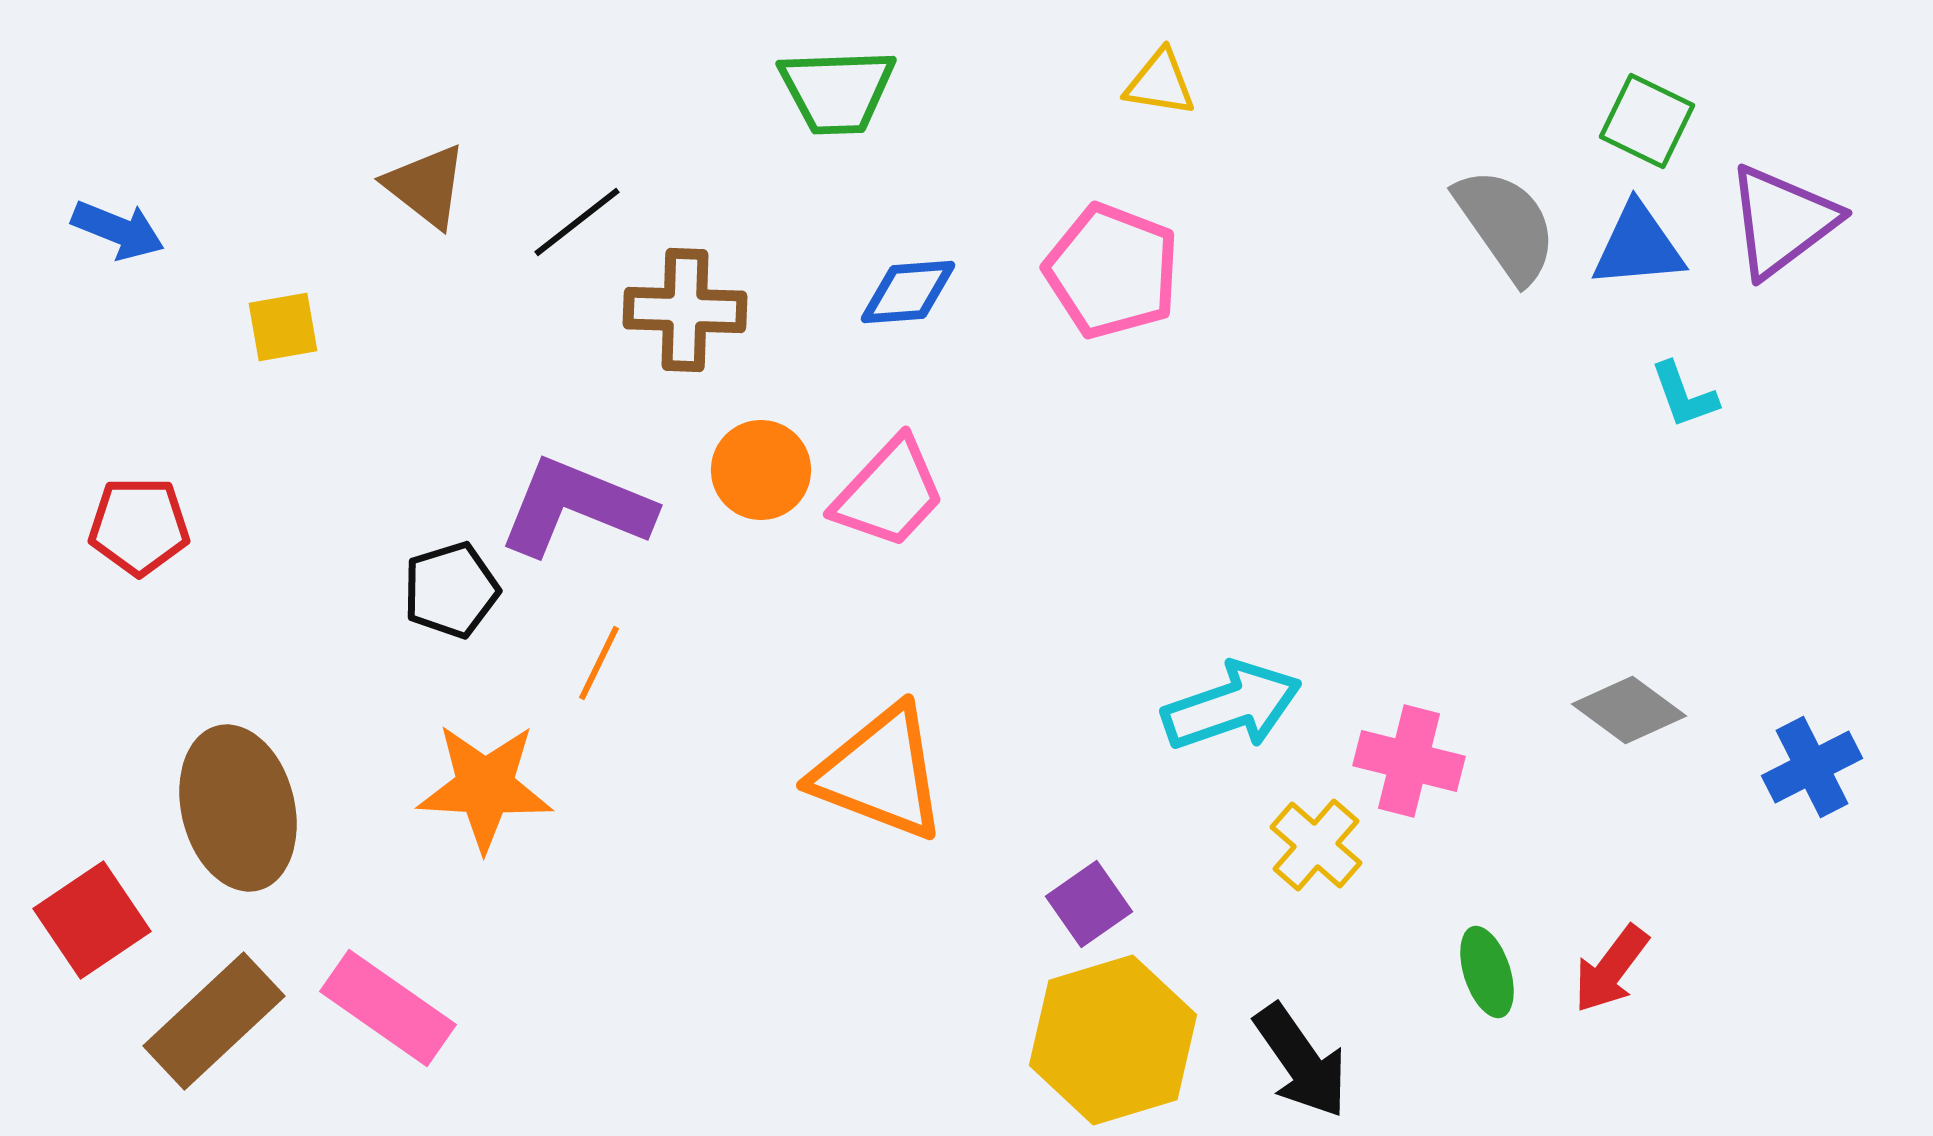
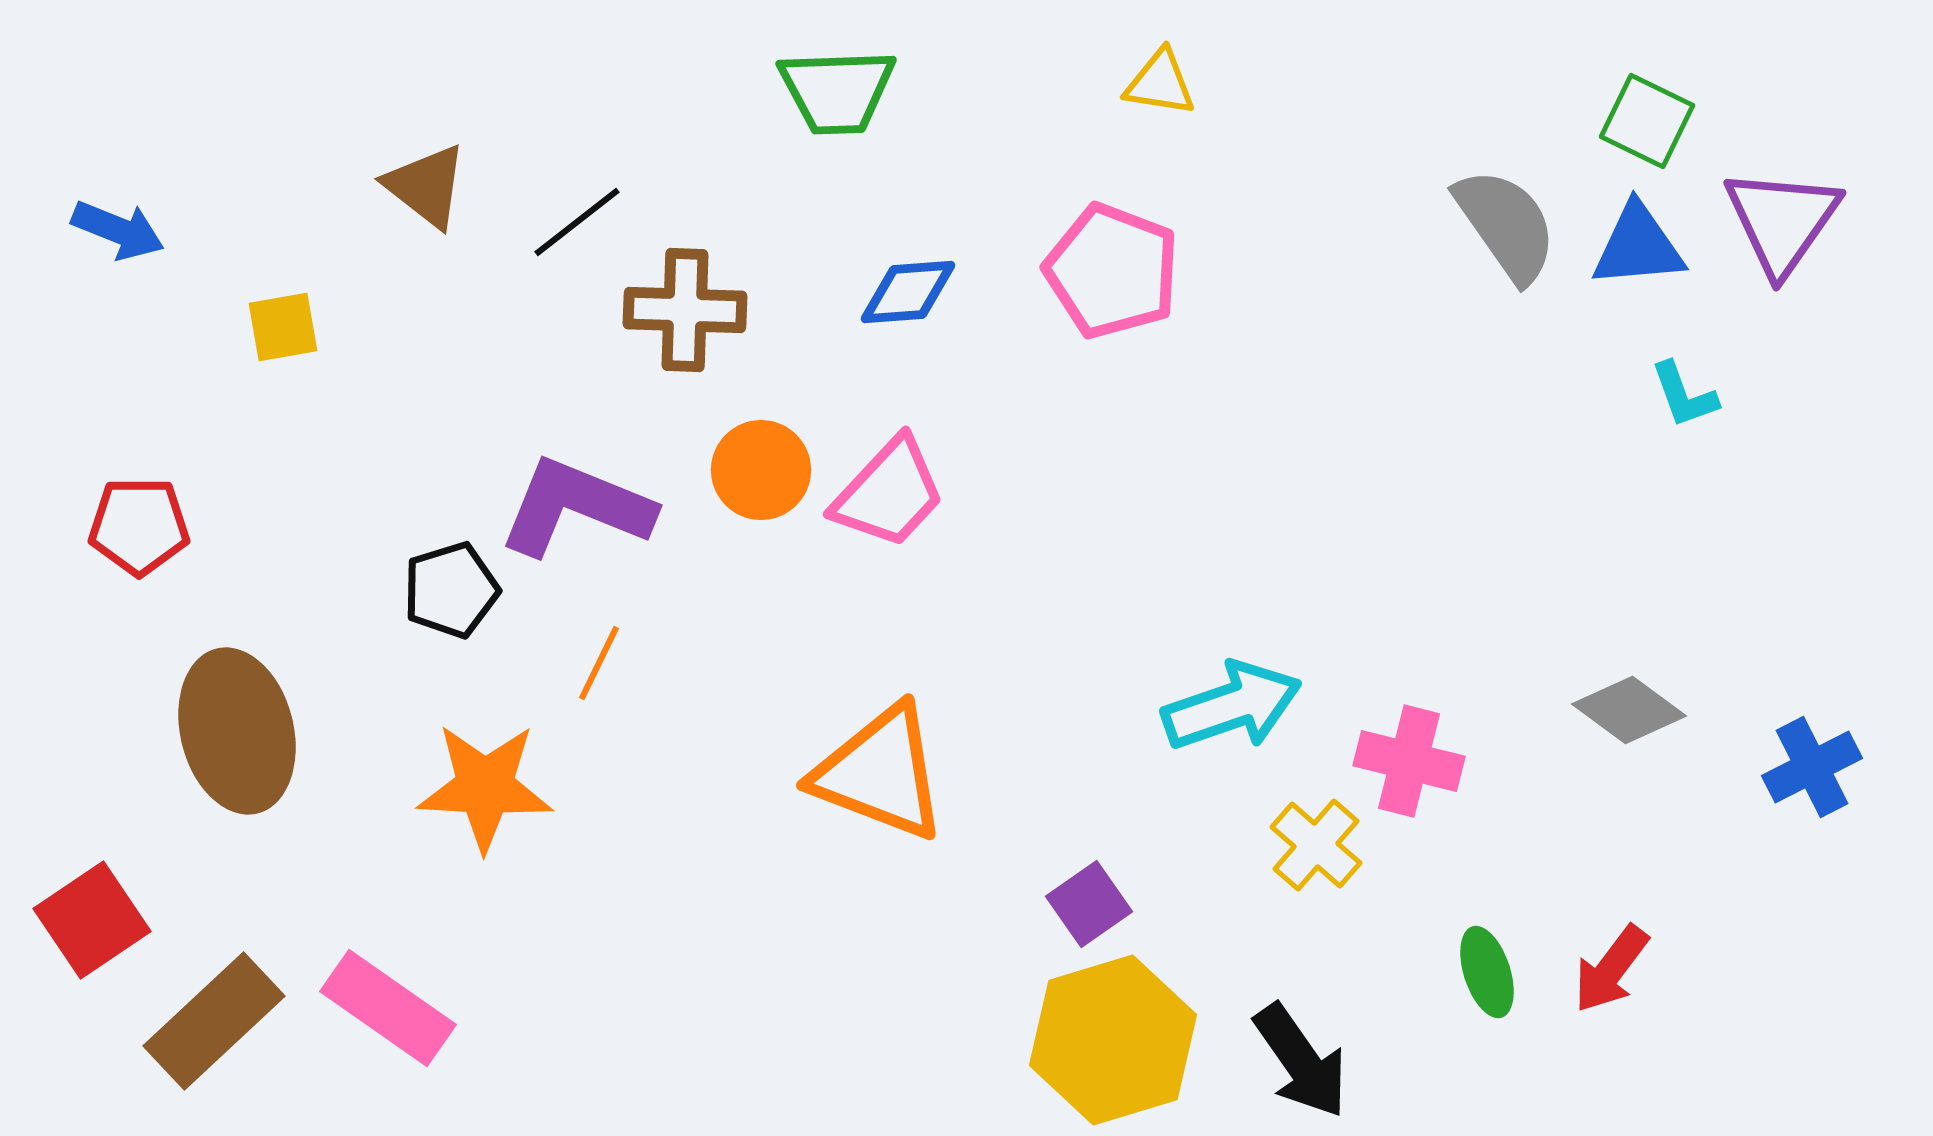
purple triangle: rotated 18 degrees counterclockwise
brown ellipse: moved 1 px left, 77 px up
